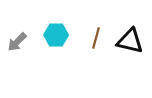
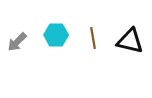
brown line: moved 3 px left; rotated 25 degrees counterclockwise
